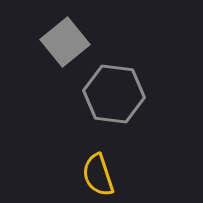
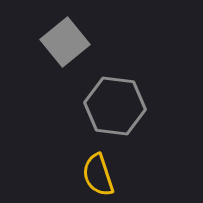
gray hexagon: moved 1 px right, 12 px down
